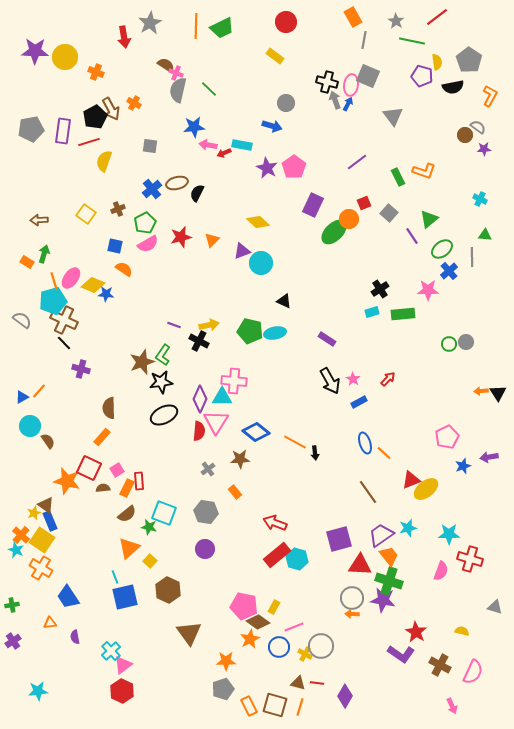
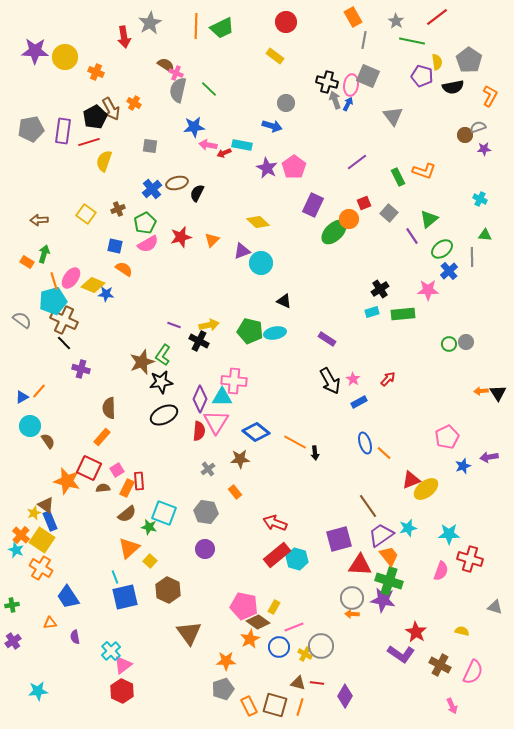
gray semicircle at (478, 127): rotated 56 degrees counterclockwise
brown line at (368, 492): moved 14 px down
